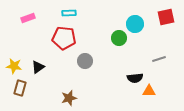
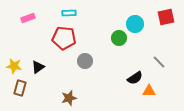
gray line: moved 3 px down; rotated 64 degrees clockwise
black semicircle: rotated 28 degrees counterclockwise
